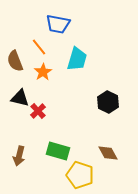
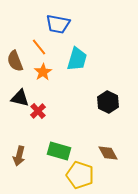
green rectangle: moved 1 px right
